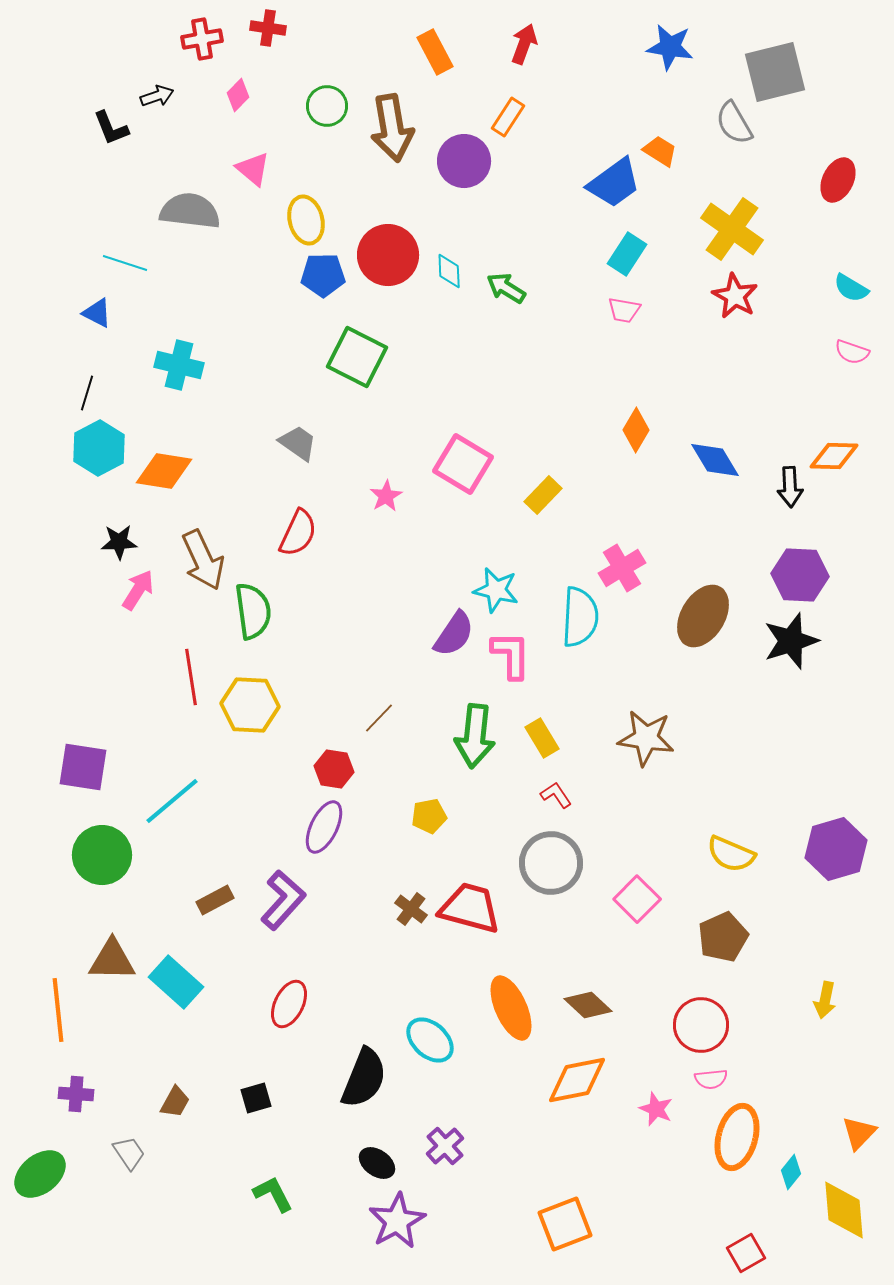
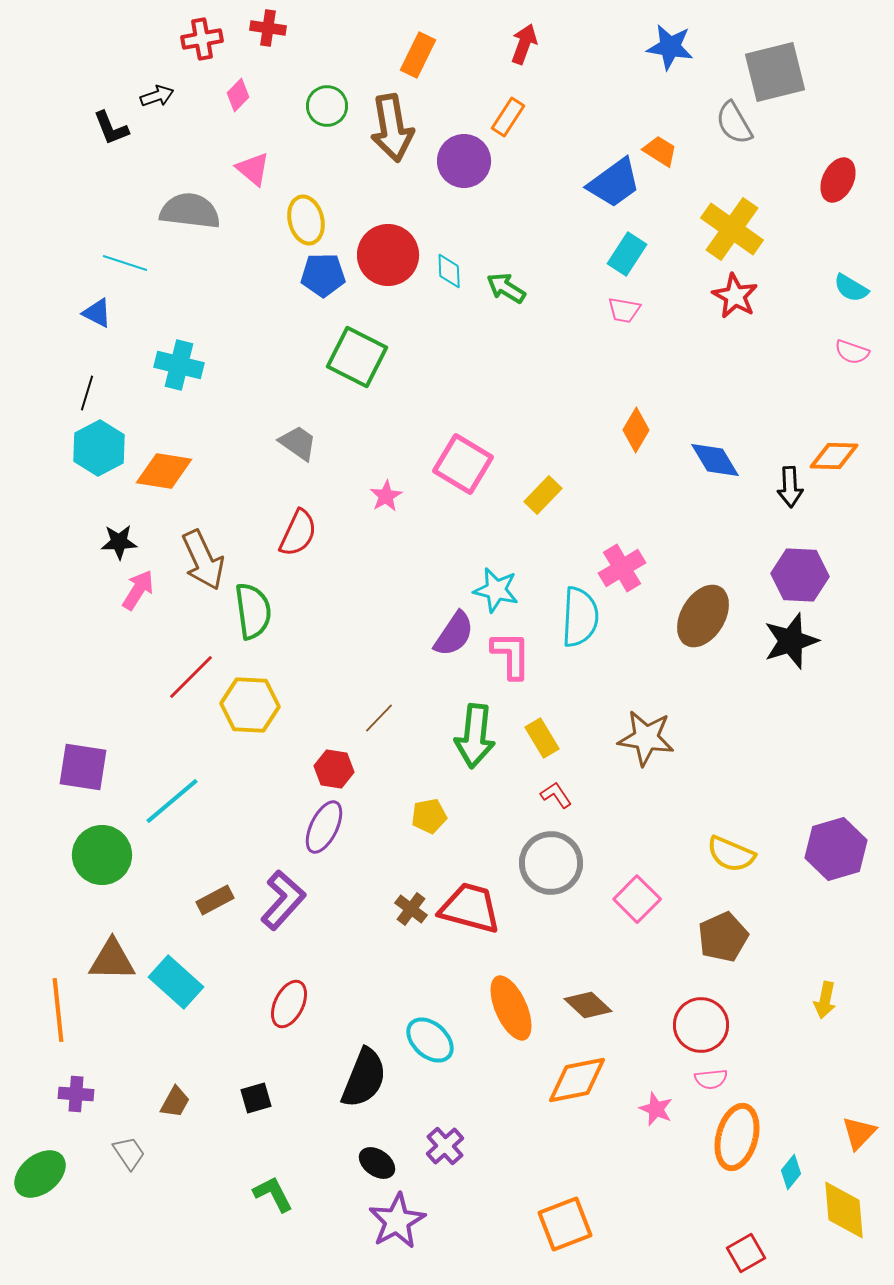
orange rectangle at (435, 52): moved 17 px left, 3 px down; rotated 54 degrees clockwise
red line at (191, 677): rotated 54 degrees clockwise
